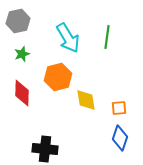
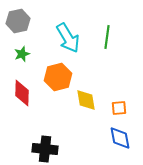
blue diamond: rotated 30 degrees counterclockwise
